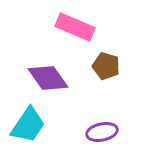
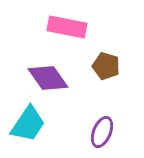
pink rectangle: moved 8 px left; rotated 12 degrees counterclockwise
cyan trapezoid: moved 1 px up
purple ellipse: rotated 56 degrees counterclockwise
